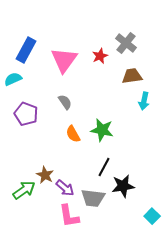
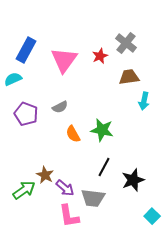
brown trapezoid: moved 3 px left, 1 px down
gray semicircle: moved 5 px left, 5 px down; rotated 98 degrees clockwise
black star: moved 10 px right, 6 px up; rotated 10 degrees counterclockwise
